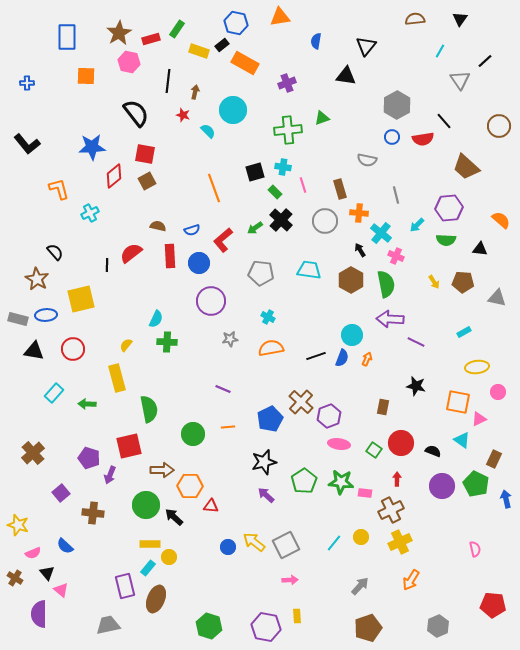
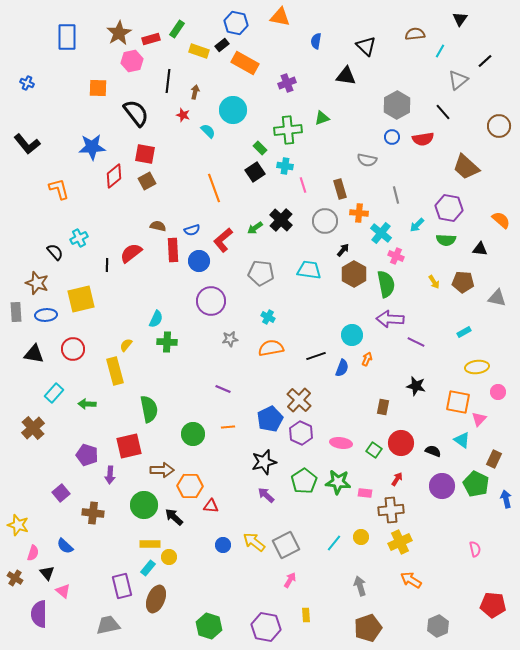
orange triangle at (280, 17): rotated 20 degrees clockwise
brown semicircle at (415, 19): moved 15 px down
black triangle at (366, 46): rotated 25 degrees counterclockwise
pink hexagon at (129, 62): moved 3 px right, 1 px up; rotated 25 degrees counterclockwise
orange square at (86, 76): moved 12 px right, 12 px down
gray triangle at (460, 80): moved 2 px left; rotated 25 degrees clockwise
blue cross at (27, 83): rotated 24 degrees clockwise
black line at (444, 121): moved 1 px left, 9 px up
cyan cross at (283, 167): moved 2 px right, 1 px up
black square at (255, 172): rotated 18 degrees counterclockwise
green rectangle at (275, 192): moved 15 px left, 44 px up
purple hexagon at (449, 208): rotated 16 degrees clockwise
cyan cross at (90, 213): moved 11 px left, 25 px down
black arrow at (360, 250): moved 17 px left; rotated 72 degrees clockwise
red rectangle at (170, 256): moved 3 px right, 6 px up
blue circle at (199, 263): moved 2 px up
brown star at (37, 279): moved 4 px down; rotated 10 degrees counterclockwise
brown hexagon at (351, 280): moved 3 px right, 6 px up
gray rectangle at (18, 319): moved 2 px left, 7 px up; rotated 72 degrees clockwise
black triangle at (34, 351): moved 3 px down
blue semicircle at (342, 358): moved 10 px down
yellow rectangle at (117, 378): moved 2 px left, 7 px up
brown cross at (301, 402): moved 2 px left, 2 px up
purple hexagon at (329, 416): moved 28 px left, 17 px down; rotated 15 degrees counterclockwise
pink triangle at (479, 419): rotated 21 degrees counterclockwise
pink ellipse at (339, 444): moved 2 px right, 1 px up
brown cross at (33, 453): moved 25 px up
purple pentagon at (89, 458): moved 2 px left, 3 px up
purple arrow at (110, 475): rotated 18 degrees counterclockwise
red arrow at (397, 479): rotated 32 degrees clockwise
green star at (341, 482): moved 3 px left
green circle at (146, 505): moved 2 px left
brown cross at (391, 510): rotated 20 degrees clockwise
blue circle at (228, 547): moved 5 px left, 2 px up
pink semicircle at (33, 553): rotated 49 degrees counterclockwise
pink arrow at (290, 580): rotated 56 degrees counterclockwise
orange arrow at (411, 580): rotated 90 degrees clockwise
purple rectangle at (125, 586): moved 3 px left
gray arrow at (360, 586): rotated 60 degrees counterclockwise
pink triangle at (61, 590): moved 2 px right, 1 px down
yellow rectangle at (297, 616): moved 9 px right, 1 px up
